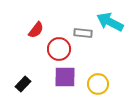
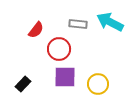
gray rectangle: moved 5 px left, 9 px up
